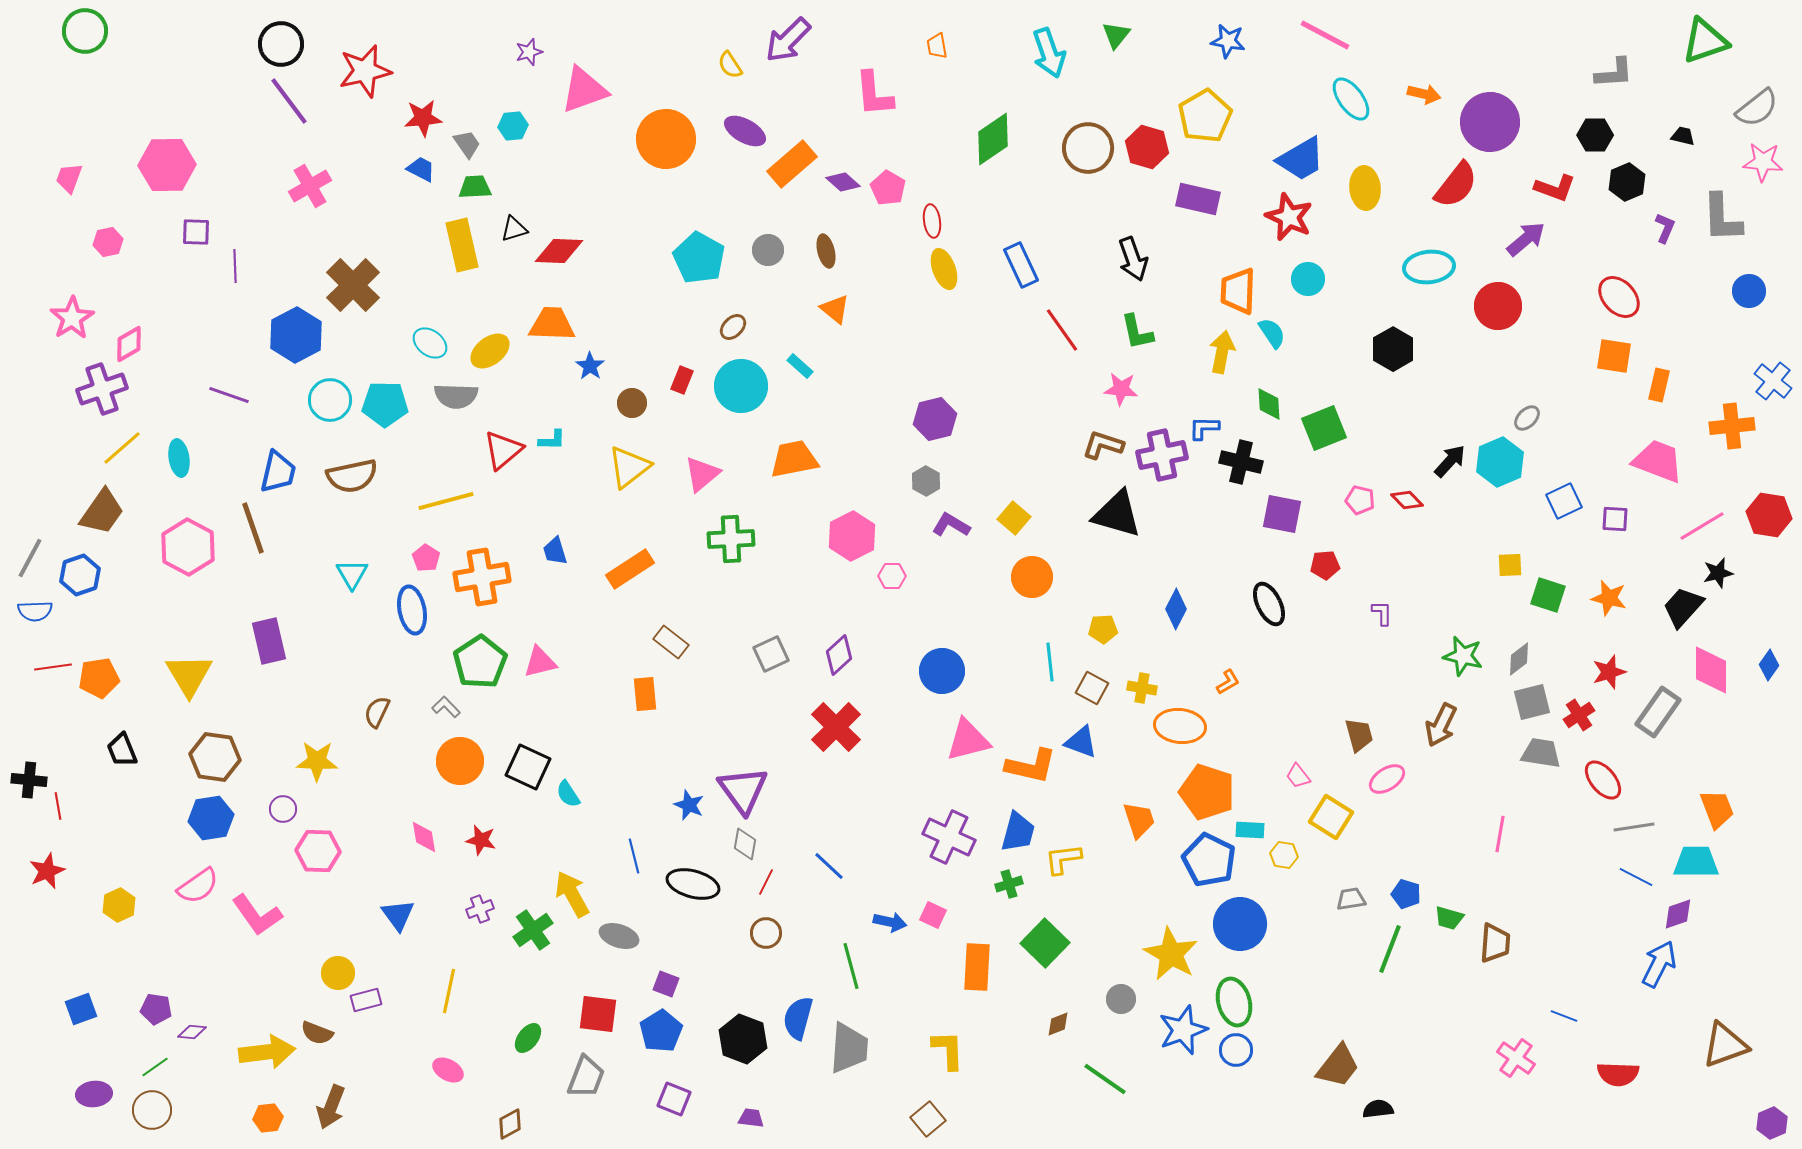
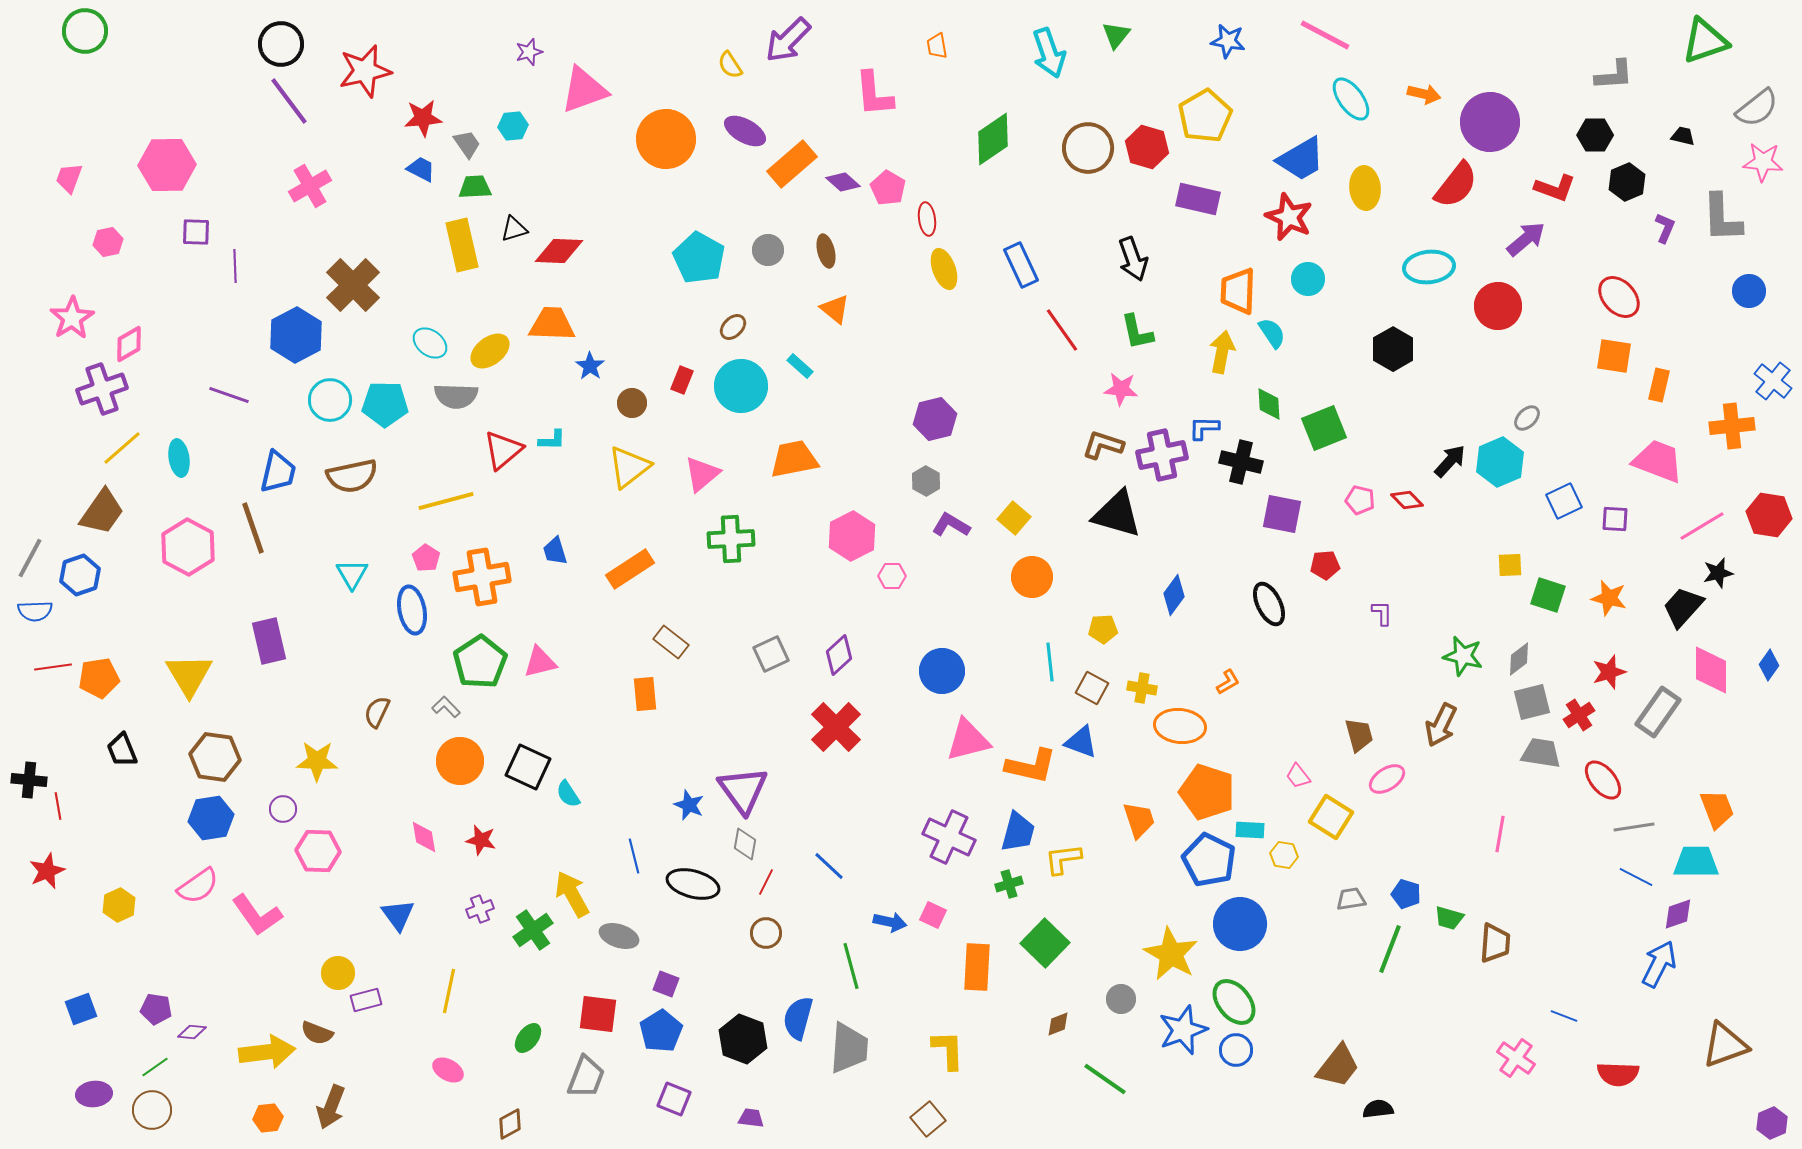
gray L-shape at (1614, 73): moved 2 px down
red ellipse at (932, 221): moved 5 px left, 2 px up
blue diamond at (1176, 609): moved 2 px left, 14 px up; rotated 9 degrees clockwise
green ellipse at (1234, 1002): rotated 24 degrees counterclockwise
